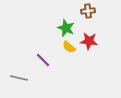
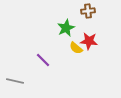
green star: rotated 24 degrees clockwise
yellow semicircle: moved 7 px right, 1 px down
gray line: moved 4 px left, 3 px down
